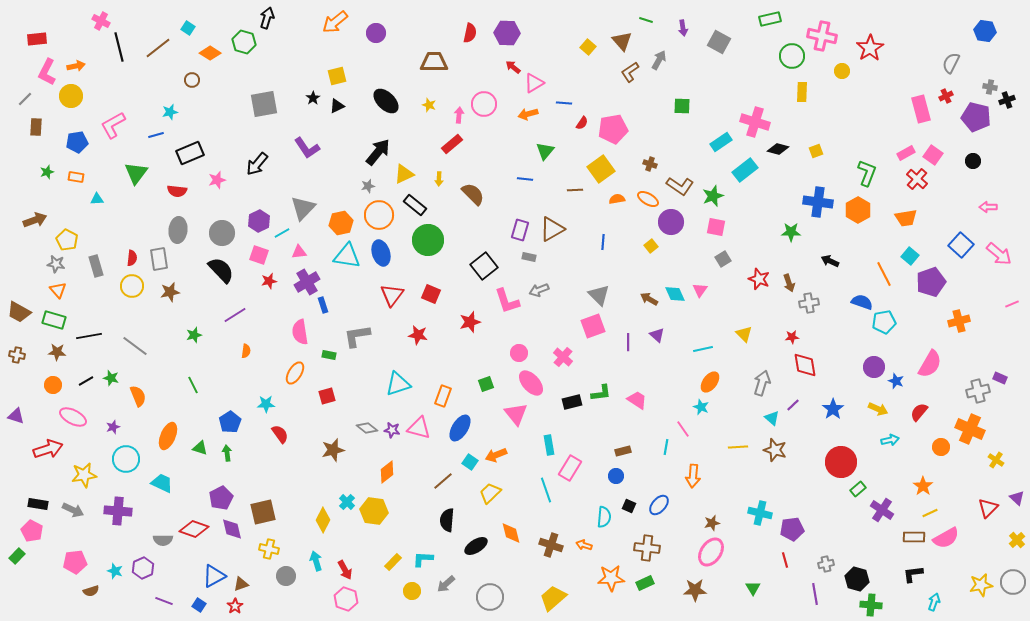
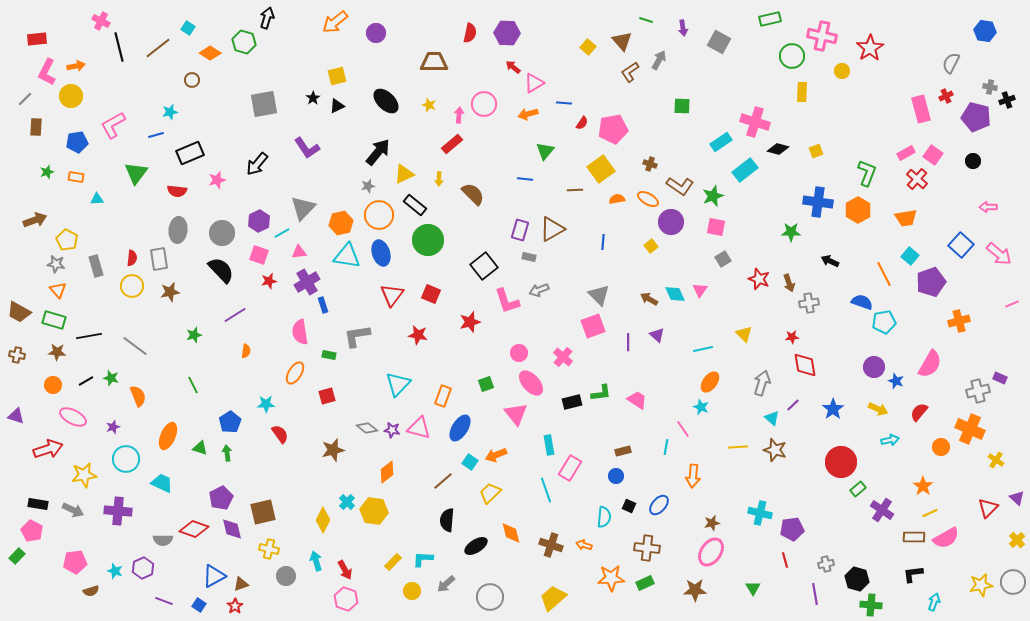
cyan triangle at (398, 384): rotated 28 degrees counterclockwise
